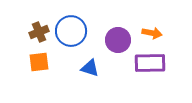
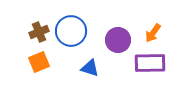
orange arrow: moved 1 px right; rotated 114 degrees clockwise
orange square: rotated 15 degrees counterclockwise
